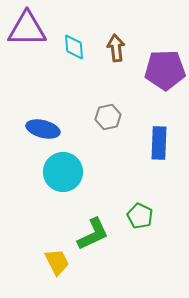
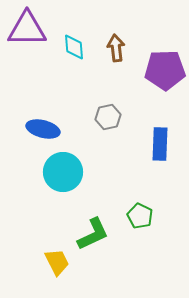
blue rectangle: moved 1 px right, 1 px down
